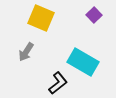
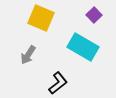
gray arrow: moved 2 px right, 3 px down
cyan rectangle: moved 15 px up
